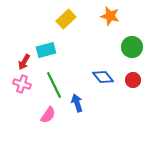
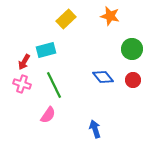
green circle: moved 2 px down
blue arrow: moved 18 px right, 26 px down
